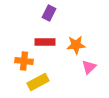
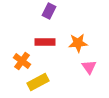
purple rectangle: moved 2 px up
orange star: moved 2 px right, 2 px up
orange cross: moved 2 px left; rotated 30 degrees clockwise
pink triangle: rotated 21 degrees counterclockwise
